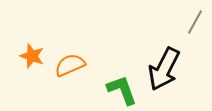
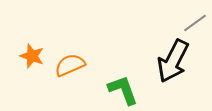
gray line: moved 1 px down; rotated 25 degrees clockwise
black arrow: moved 9 px right, 8 px up
green L-shape: moved 1 px right
